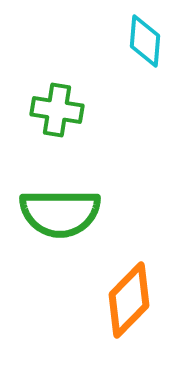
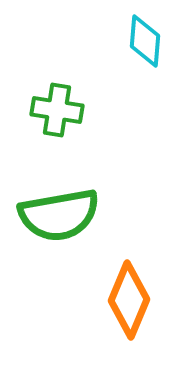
green semicircle: moved 1 px left, 2 px down; rotated 10 degrees counterclockwise
orange diamond: rotated 22 degrees counterclockwise
